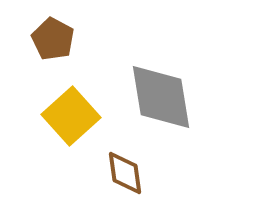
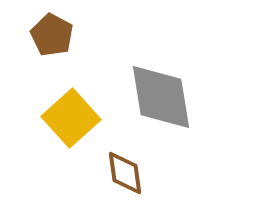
brown pentagon: moved 1 px left, 4 px up
yellow square: moved 2 px down
